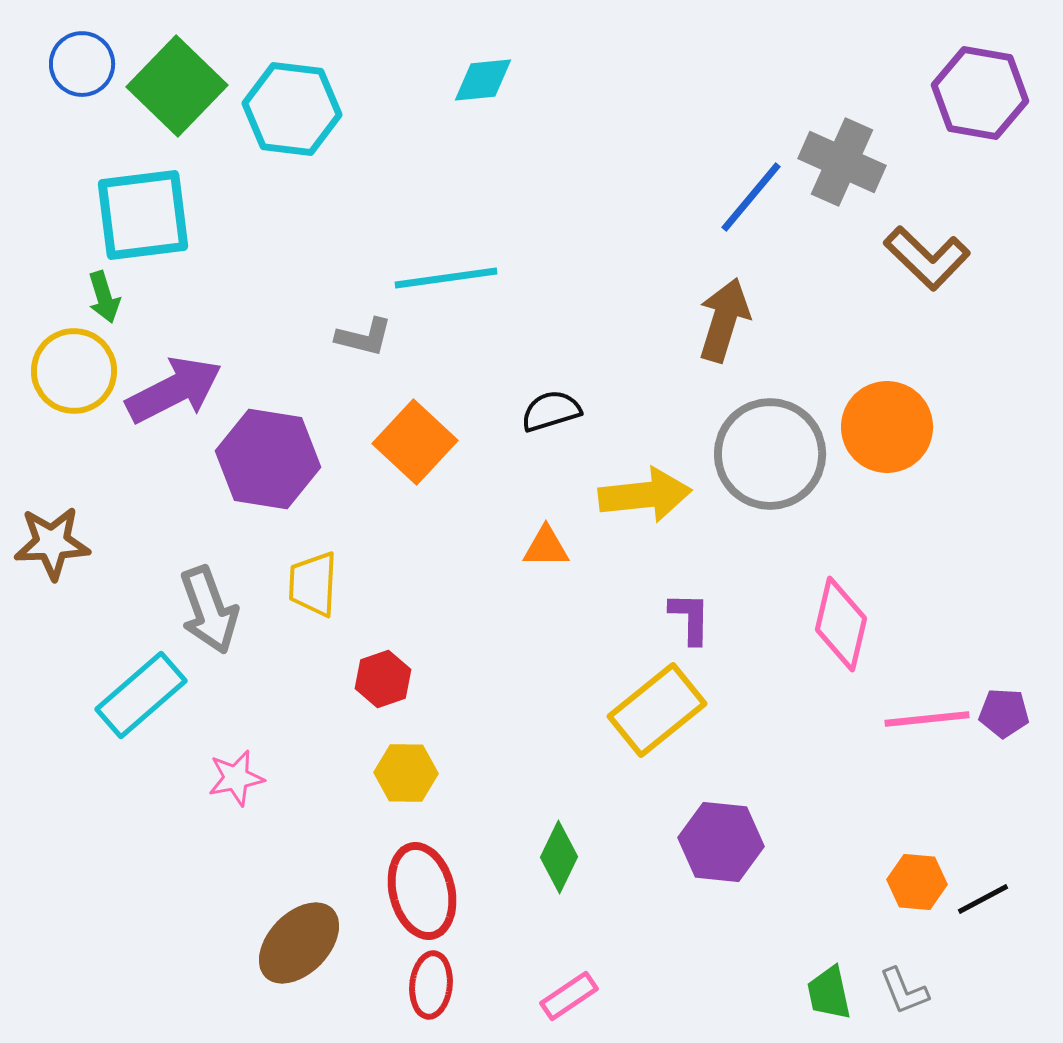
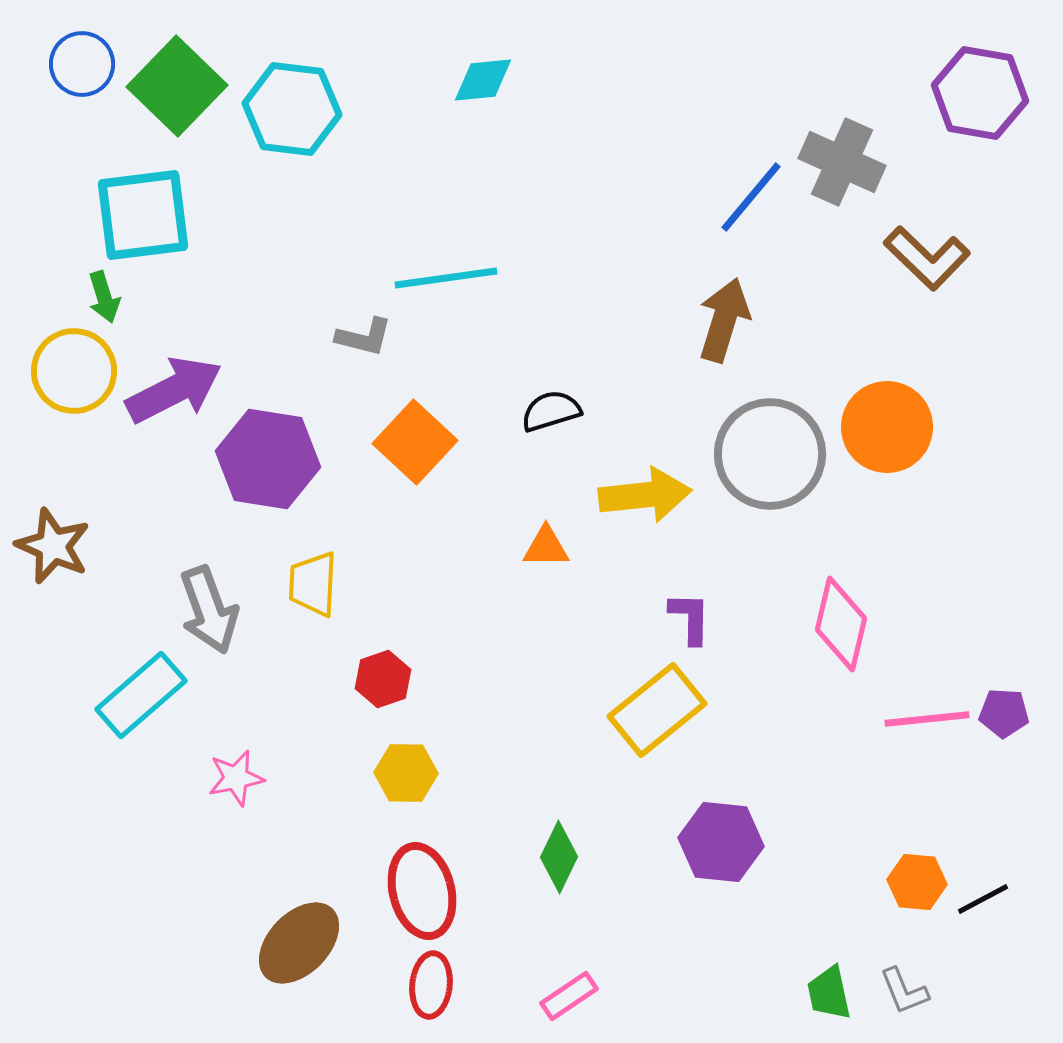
brown star at (52, 543): moved 1 px right, 3 px down; rotated 26 degrees clockwise
